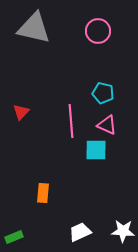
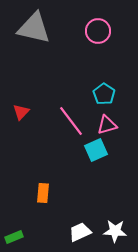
cyan pentagon: moved 1 px right, 1 px down; rotated 20 degrees clockwise
pink line: rotated 32 degrees counterclockwise
pink triangle: rotated 40 degrees counterclockwise
cyan square: rotated 25 degrees counterclockwise
white star: moved 8 px left
